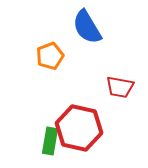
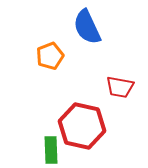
blue semicircle: rotated 6 degrees clockwise
red hexagon: moved 3 px right, 2 px up
green rectangle: moved 1 px right, 9 px down; rotated 12 degrees counterclockwise
